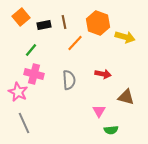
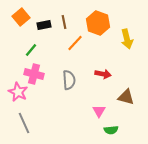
yellow arrow: moved 2 px right, 2 px down; rotated 60 degrees clockwise
